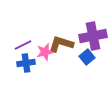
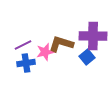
purple cross: rotated 12 degrees clockwise
